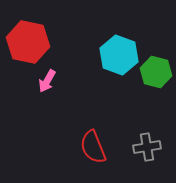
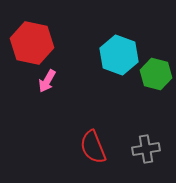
red hexagon: moved 4 px right, 1 px down
green hexagon: moved 2 px down
gray cross: moved 1 px left, 2 px down
